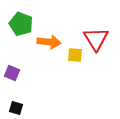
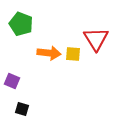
orange arrow: moved 11 px down
yellow square: moved 2 px left, 1 px up
purple square: moved 8 px down
black square: moved 6 px right, 1 px down
